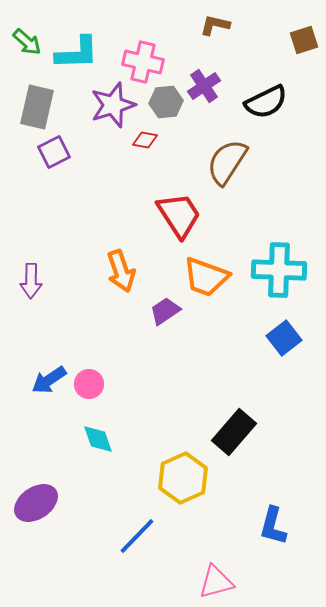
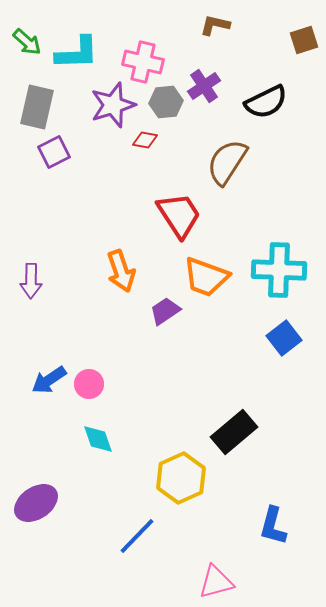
black rectangle: rotated 9 degrees clockwise
yellow hexagon: moved 2 px left
